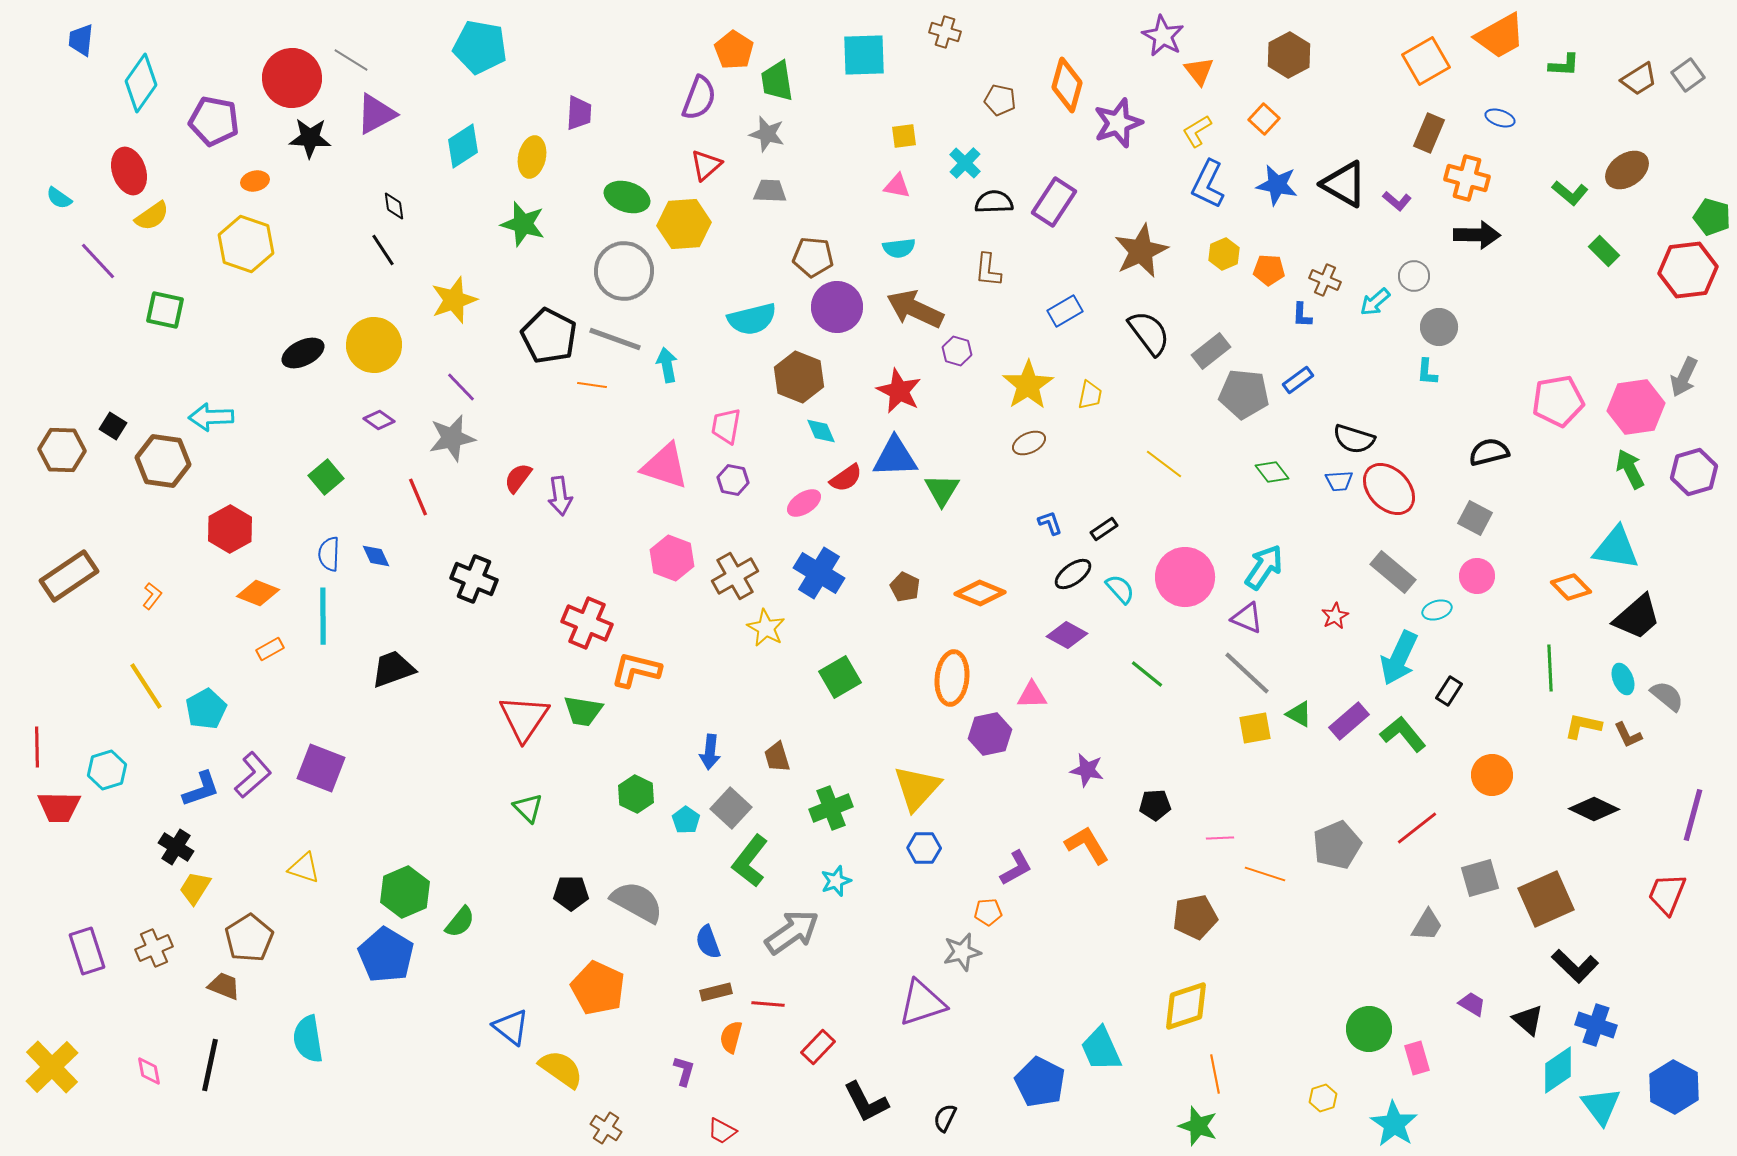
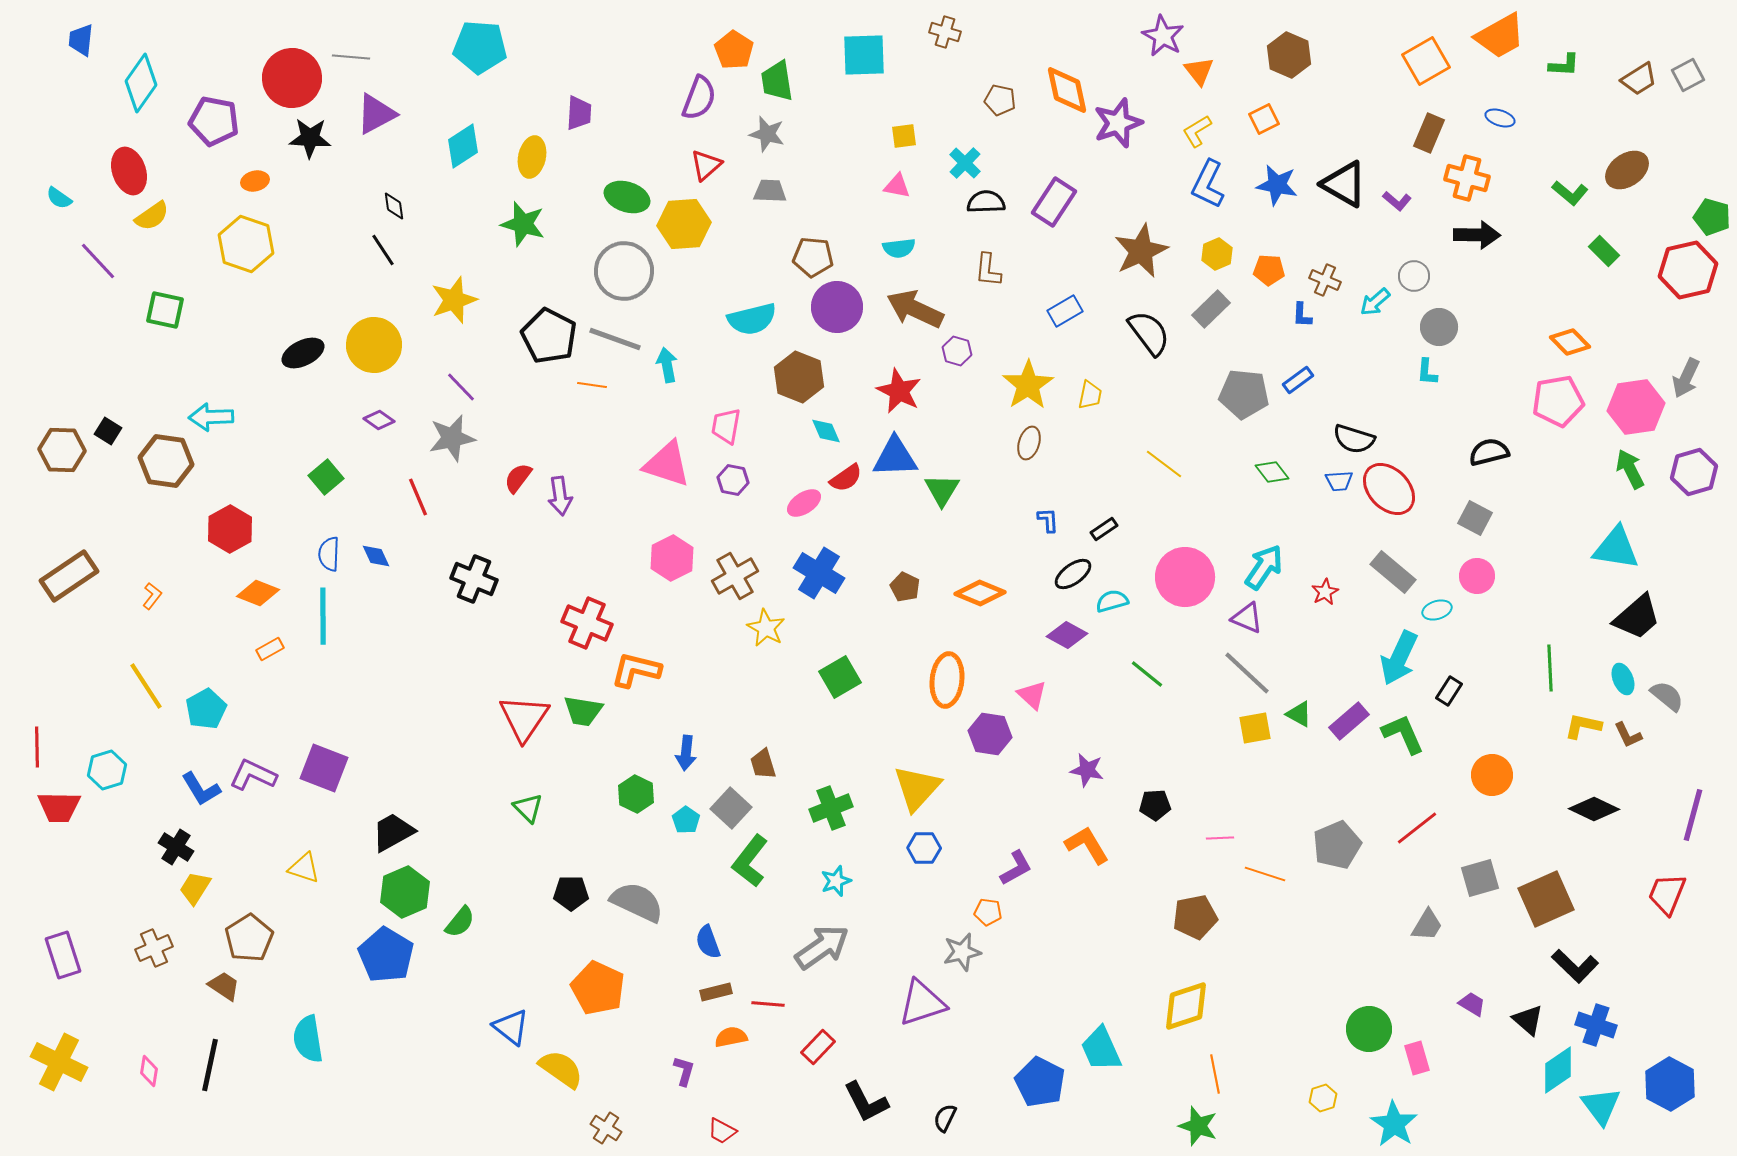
cyan pentagon at (480, 47): rotated 6 degrees counterclockwise
brown hexagon at (1289, 55): rotated 9 degrees counterclockwise
gray line at (351, 60): moved 3 px up; rotated 27 degrees counterclockwise
gray square at (1688, 75): rotated 8 degrees clockwise
orange diamond at (1067, 85): moved 5 px down; rotated 28 degrees counterclockwise
orange square at (1264, 119): rotated 20 degrees clockwise
black semicircle at (994, 202): moved 8 px left
yellow hexagon at (1224, 254): moved 7 px left
red hexagon at (1688, 270): rotated 6 degrees counterclockwise
gray rectangle at (1211, 351): moved 42 px up; rotated 6 degrees counterclockwise
gray arrow at (1684, 377): moved 2 px right, 1 px down
black square at (113, 426): moved 5 px left, 5 px down
cyan diamond at (821, 431): moved 5 px right
brown ellipse at (1029, 443): rotated 48 degrees counterclockwise
brown hexagon at (163, 461): moved 3 px right
pink triangle at (665, 466): moved 2 px right, 2 px up
blue L-shape at (1050, 523): moved 2 px left, 3 px up; rotated 16 degrees clockwise
pink hexagon at (672, 558): rotated 12 degrees clockwise
orange diamond at (1571, 587): moved 1 px left, 245 px up
cyan semicircle at (1120, 589): moved 8 px left, 12 px down; rotated 64 degrees counterclockwise
red star at (1335, 616): moved 10 px left, 24 px up
black trapezoid at (393, 669): moved 163 px down; rotated 9 degrees counterclockwise
orange ellipse at (952, 678): moved 5 px left, 2 px down
pink triangle at (1032, 695): rotated 44 degrees clockwise
purple hexagon at (990, 734): rotated 21 degrees clockwise
green L-shape at (1403, 734): rotated 15 degrees clockwise
blue arrow at (710, 752): moved 24 px left, 1 px down
brown trapezoid at (777, 757): moved 14 px left, 7 px down
purple square at (321, 768): moved 3 px right
purple L-shape at (253, 775): rotated 114 degrees counterclockwise
blue L-shape at (201, 789): rotated 78 degrees clockwise
gray semicircle at (637, 902): rotated 4 degrees counterclockwise
orange pentagon at (988, 912): rotated 12 degrees clockwise
gray arrow at (792, 932): moved 30 px right, 15 px down
purple rectangle at (87, 951): moved 24 px left, 4 px down
brown trapezoid at (224, 986): rotated 12 degrees clockwise
orange semicircle at (731, 1037): rotated 64 degrees clockwise
yellow cross at (52, 1067): moved 7 px right, 5 px up; rotated 20 degrees counterclockwise
pink diamond at (149, 1071): rotated 20 degrees clockwise
blue hexagon at (1674, 1087): moved 4 px left, 3 px up
